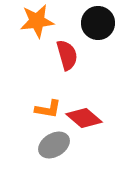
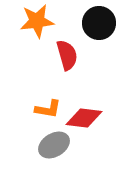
black circle: moved 1 px right
red diamond: rotated 33 degrees counterclockwise
